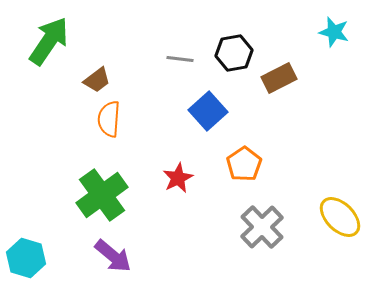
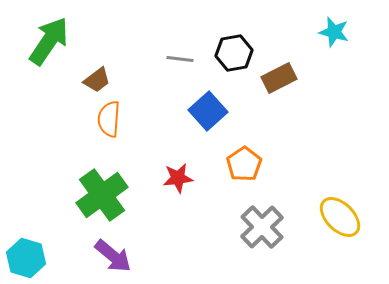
red star: rotated 20 degrees clockwise
